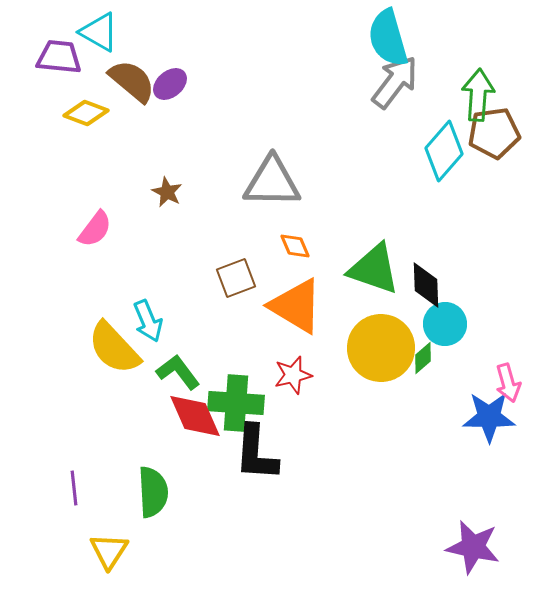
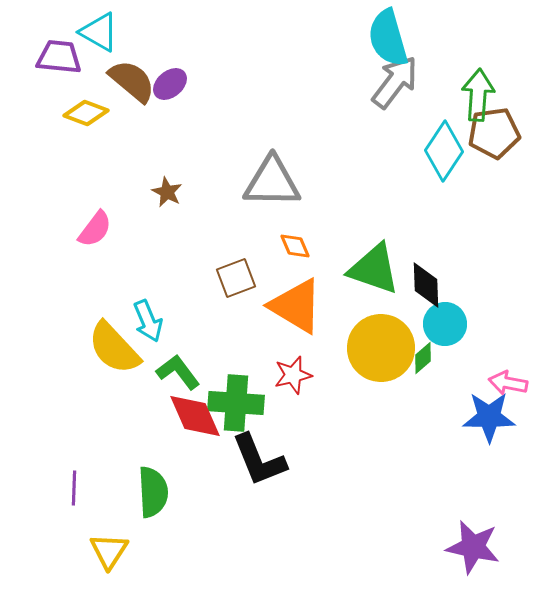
cyan diamond: rotated 8 degrees counterclockwise
pink arrow: rotated 117 degrees clockwise
black L-shape: moved 3 px right, 7 px down; rotated 26 degrees counterclockwise
purple line: rotated 8 degrees clockwise
